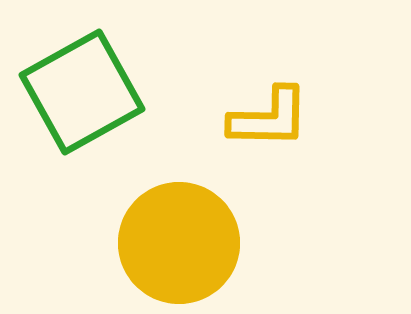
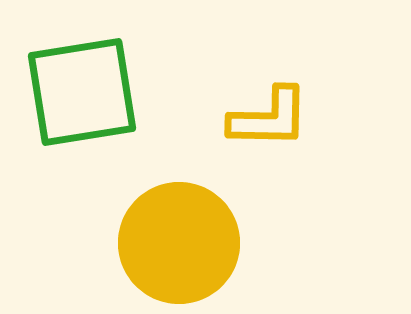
green square: rotated 20 degrees clockwise
